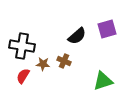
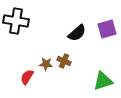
black semicircle: moved 3 px up
black cross: moved 6 px left, 25 px up
brown star: moved 3 px right
red semicircle: moved 4 px right, 1 px down
